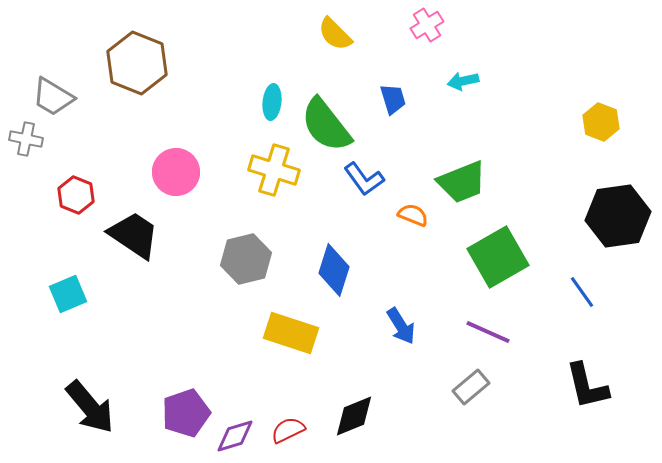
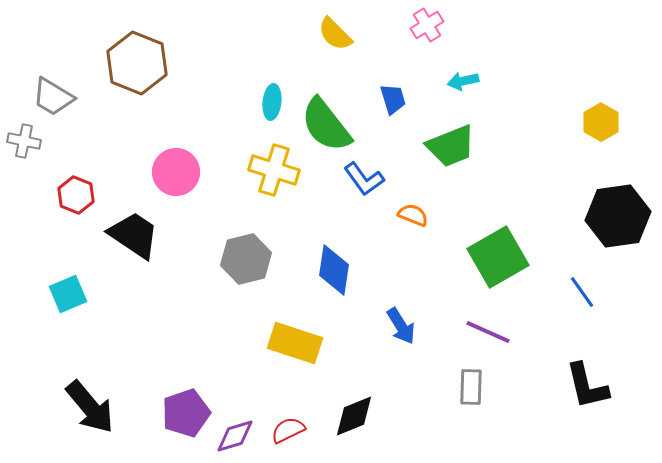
yellow hexagon: rotated 9 degrees clockwise
gray cross: moved 2 px left, 2 px down
green trapezoid: moved 11 px left, 36 px up
blue diamond: rotated 9 degrees counterclockwise
yellow rectangle: moved 4 px right, 10 px down
gray rectangle: rotated 48 degrees counterclockwise
